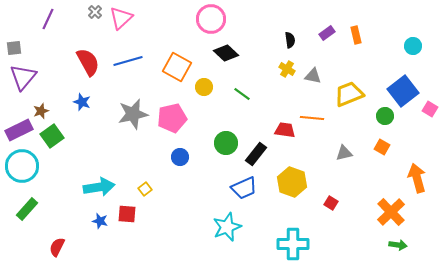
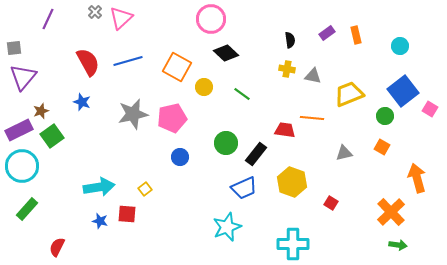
cyan circle at (413, 46): moved 13 px left
yellow cross at (287, 69): rotated 21 degrees counterclockwise
